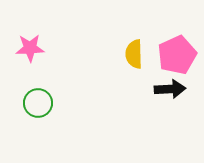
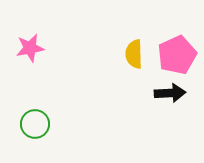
pink star: rotated 8 degrees counterclockwise
black arrow: moved 4 px down
green circle: moved 3 px left, 21 px down
